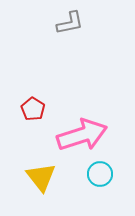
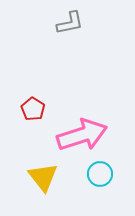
yellow triangle: moved 2 px right
